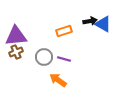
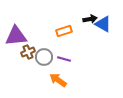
black arrow: moved 2 px up
brown cross: moved 12 px right
